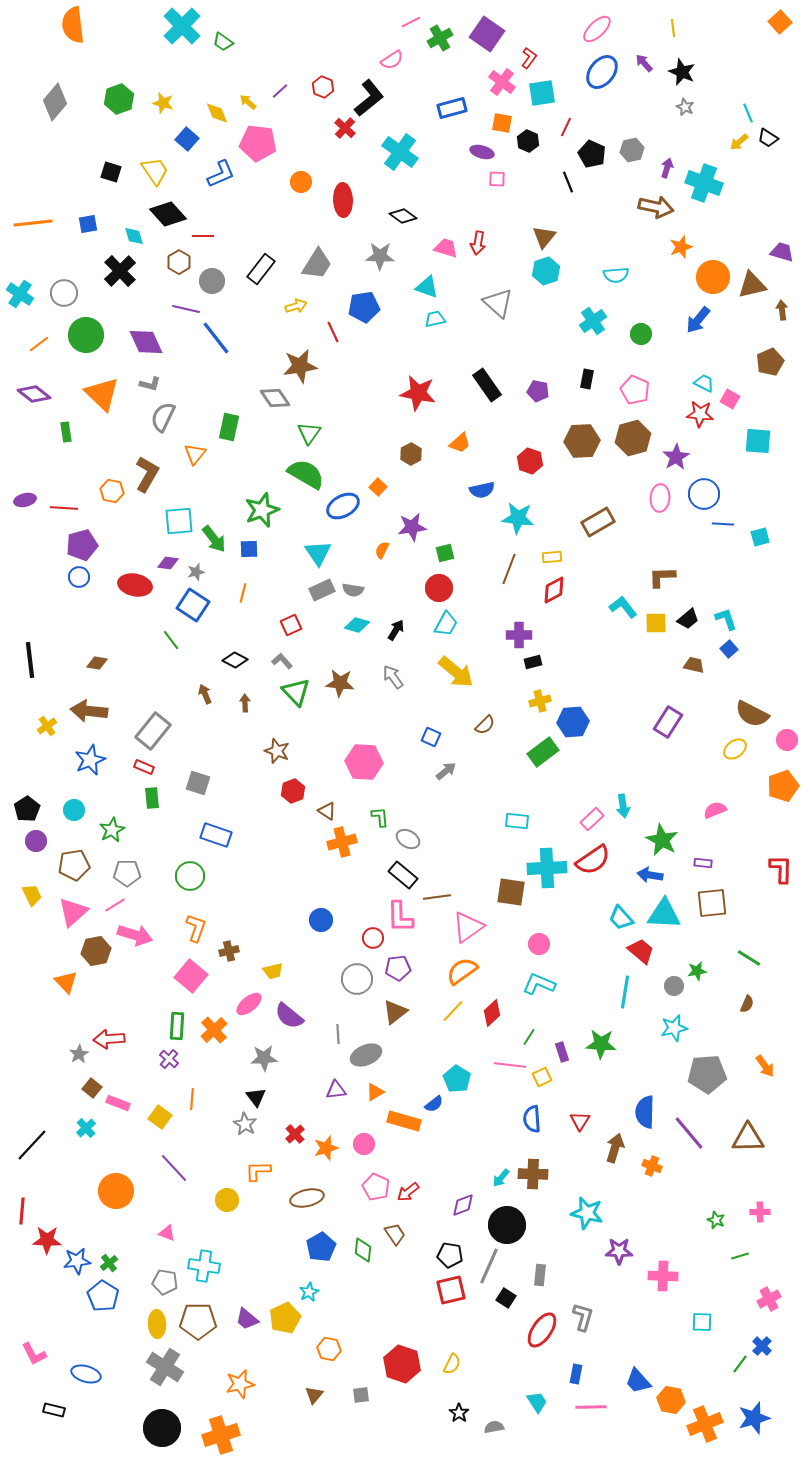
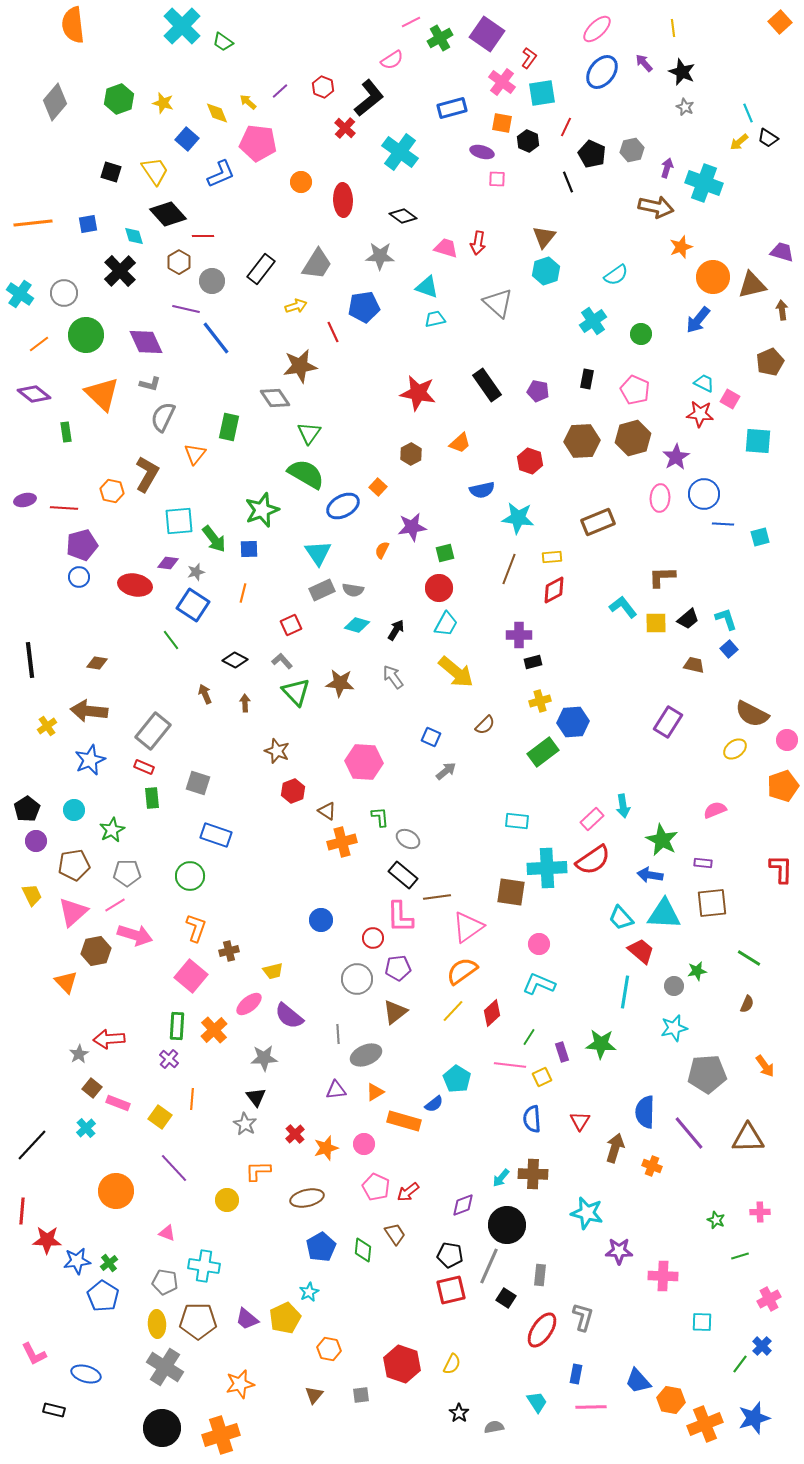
cyan semicircle at (616, 275): rotated 30 degrees counterclockwise
brown rectangle at (598, 522): rotated 8 degrees clockwise
